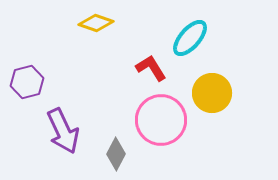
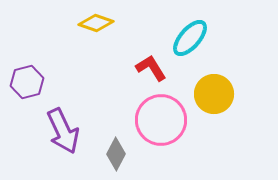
yellow circle: moved 2 px right, 1 px down
